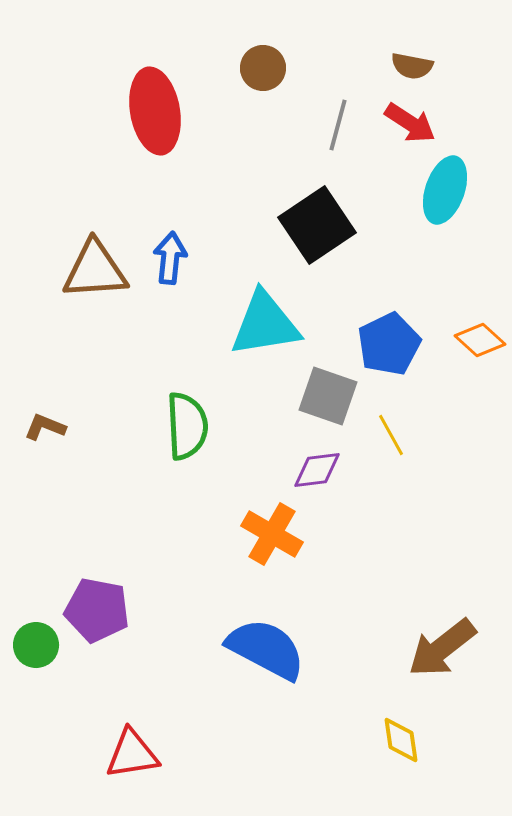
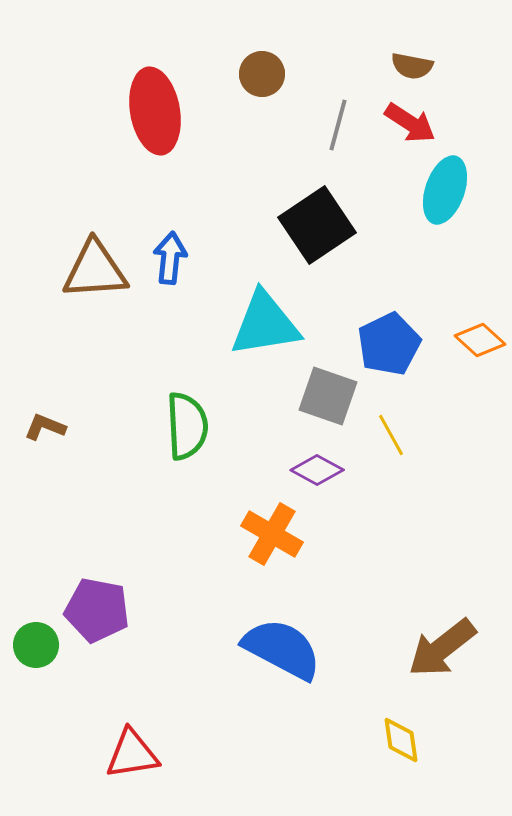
brown circle: moved 1 px left, 6 px down
purple diamond: rotated 36 degrees clockwise
blue semicircle: moved 16 px right
